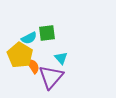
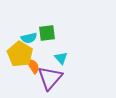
cyan semicircle: rotated 14 degrees clockwise
yellow pentagon: moved 1 px up
purple triangle: moved 1 px left, 1 px down
